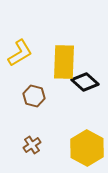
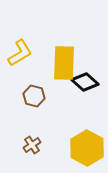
yellow rectangle: moved 1 px down
